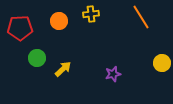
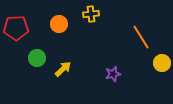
orange line: moved 20 px down
orange circle: moved 3 px down
red pentagon: moved 4 px left
